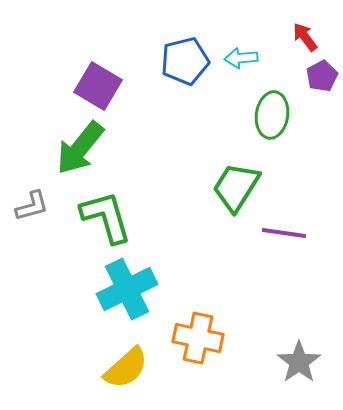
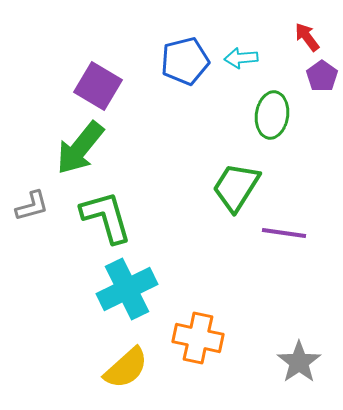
red arrow: moved 2 px right
purple pentagon: rotated 8 degrees counterclockwise
